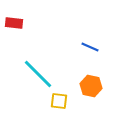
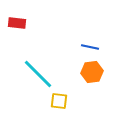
red rectangle: moved 3 px right
blue line: rotated 12 degrees counterclockwise
orange hexagon: moved 1 px right, 14 px up; rotated 20 degrees counterclockwise
